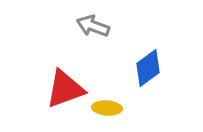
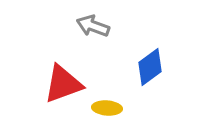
blue diamond: moved 2 px right, 1 px up
red triangle: moved 2 px left, 5 px up
